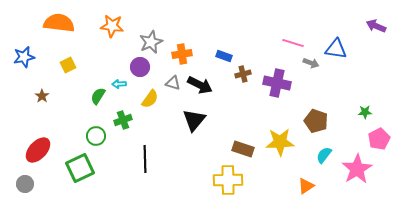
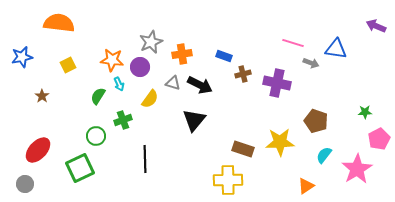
orange star: moved 34 px down
blue star: moved 2 px left
cyan arrow: rotated 112 degrees counterclockwise
